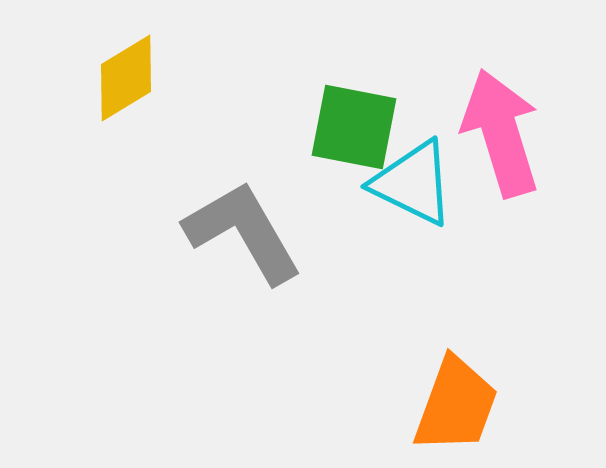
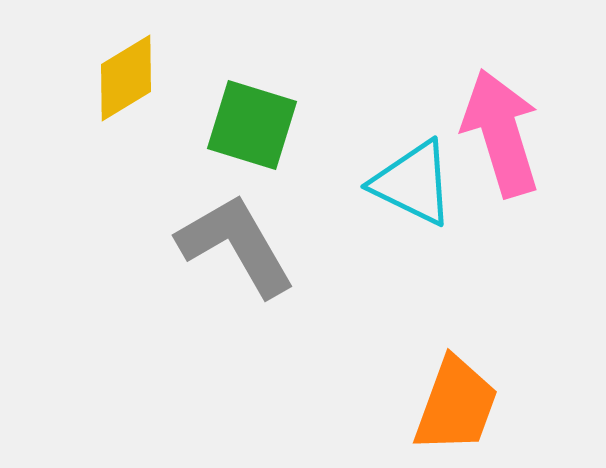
green square: moved 102 px left, 2 px up; rotated 6 degrees clockwise
gray L-shape: moved 7 px left, 13 px down
